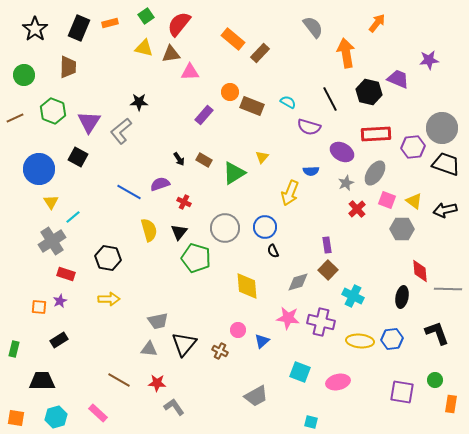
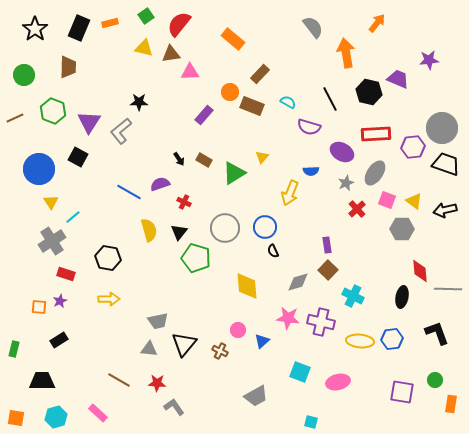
brown rectangle at (260, 53): moved 21 px down
